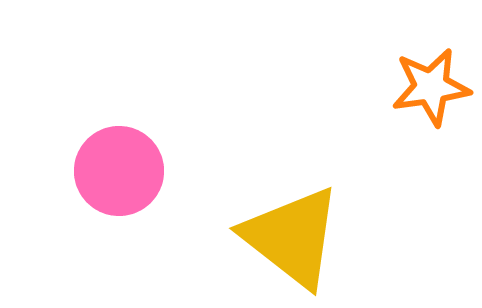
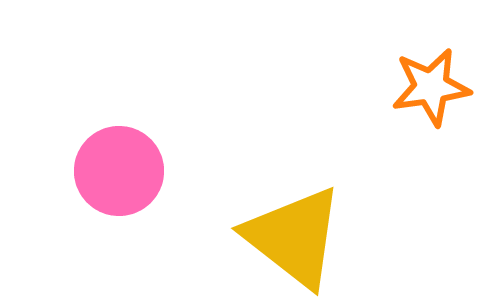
yellow triangle: moved 2 px right
